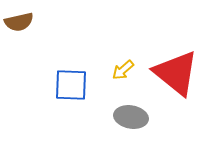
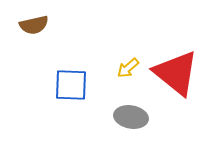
brown semicircle: moved 15 px right, 3 px down
yellow arrow: moved 5 px right, 2 px up
